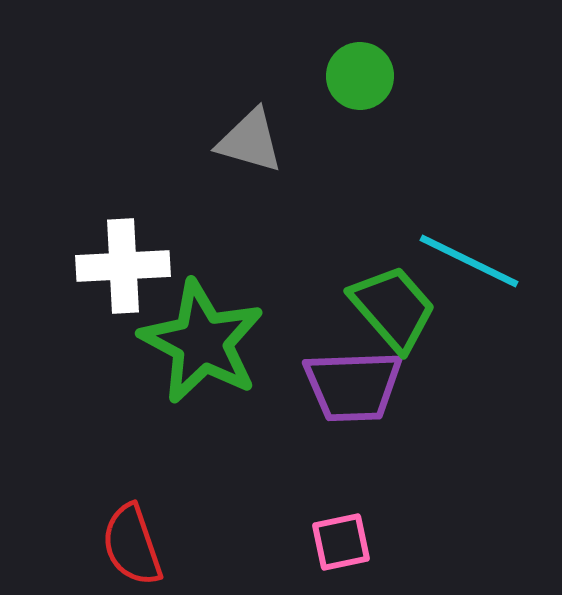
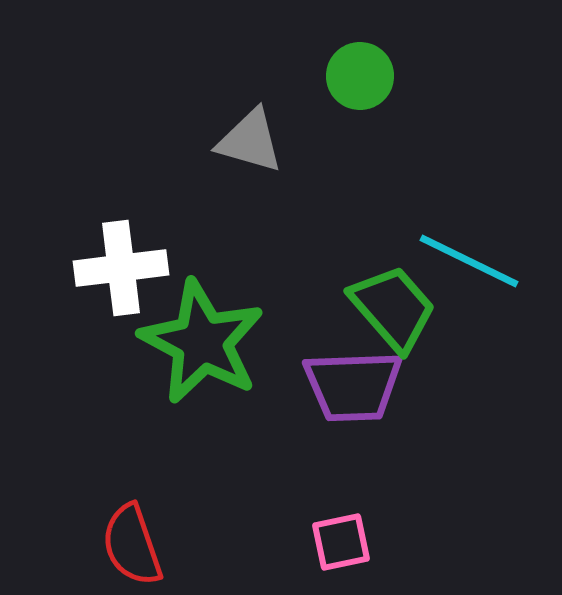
white cross: moved 2 px left, 2 px down; rotated 4 degrees counterclockwise
